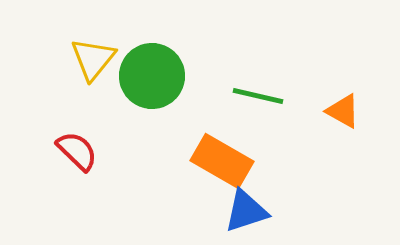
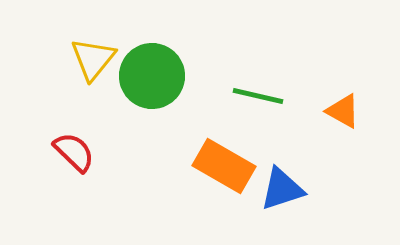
red semicircle: moved 3 px left, 1 px down
orange rectangle: moved 2 px right, 5 px down
blue triangle: moved 36 px right, 22 px up
